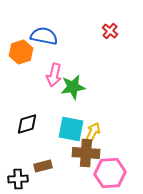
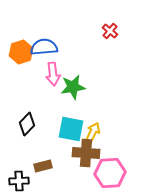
blue semicircle: moved 11 px down; rotated 16 degrees counterclockwise
pink arrow: moved 1 px left, 1 px up; rotated 20 degrees counterclockwise
black diamond: rotated 30 degrees counterclockwise
black cross: moved 1 px right, 2 px down
